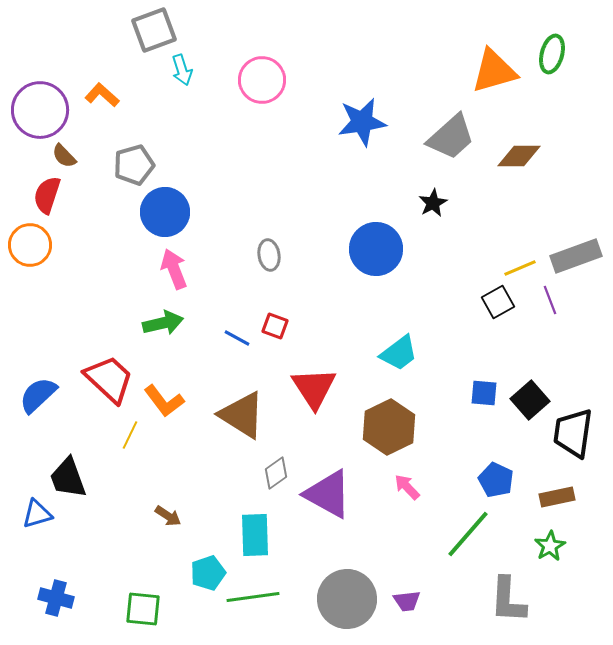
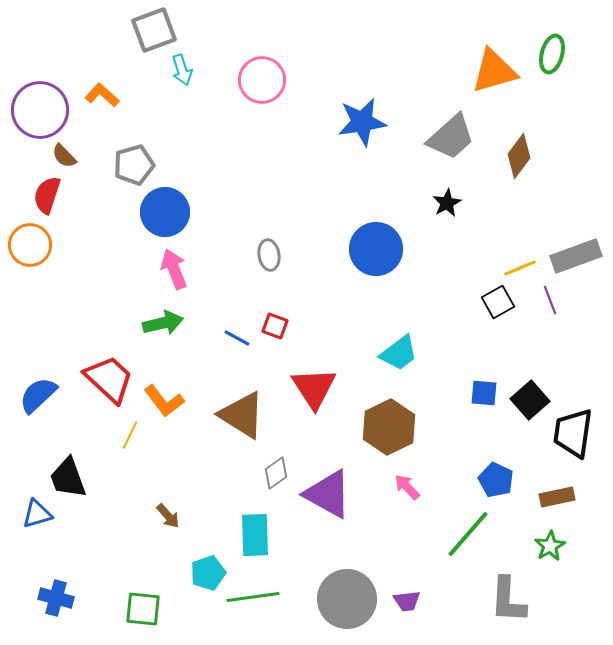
brown diamond at (519, 156): rotated 54 degrees counterclockwise
black star at (433, 203): moved 14 px right
brown arrow at (168, 516): rotated 16 degrees clockwise
